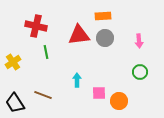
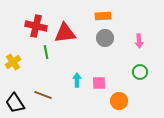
red triangle: moved 14 px left, 2 px up
pink square: moved 10 px up
